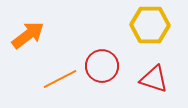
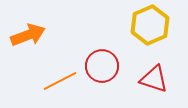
yellow hexagon: rotated 24 degrees counterclockwise
orange arrow: rotated 16 degrees clockwise
orange line: moved 2 px down
